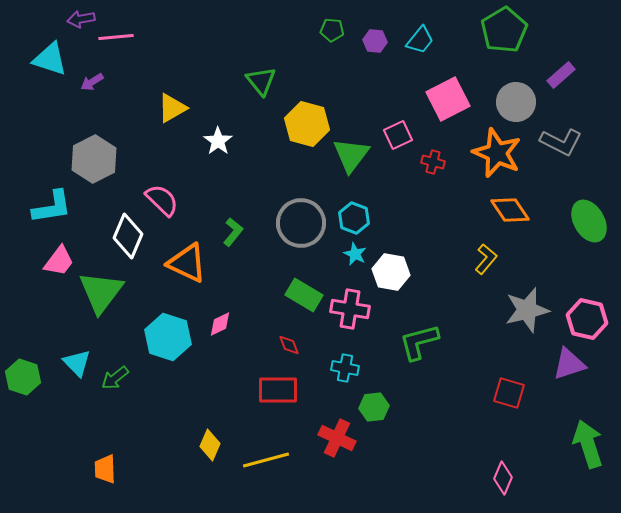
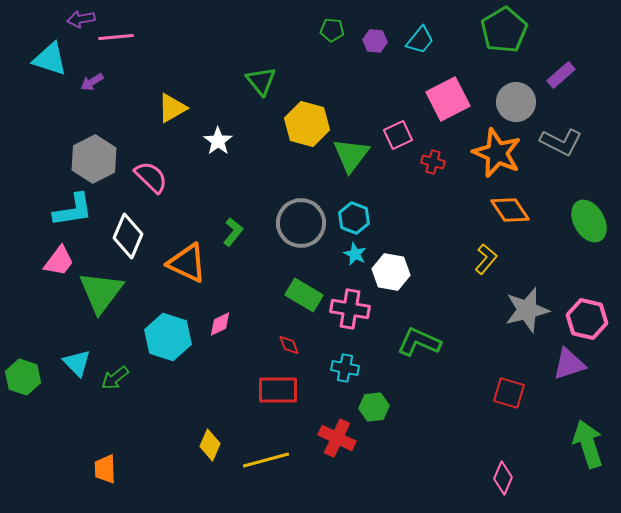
pink semicircle at (162, 200): moved 11 px left, 23 px up
cyan L-shape at (52, 207): moved 21 px right, 3 px down
green L-shape at (419, 342): rotated 39 degrees clockwise
